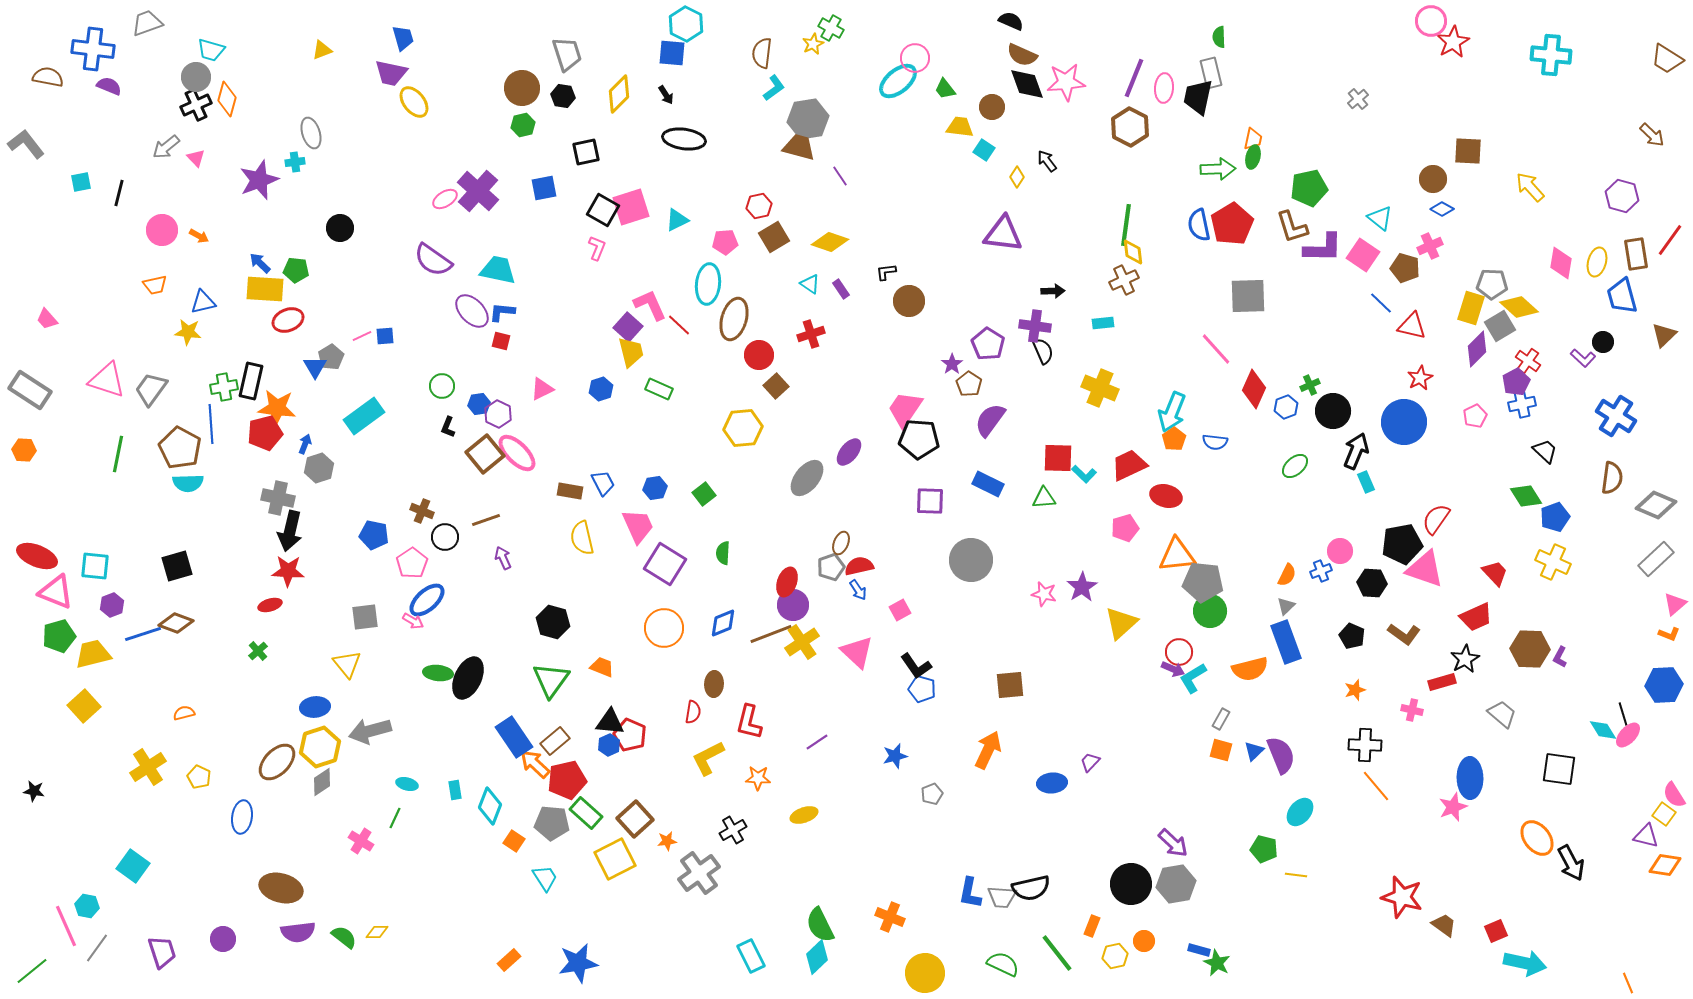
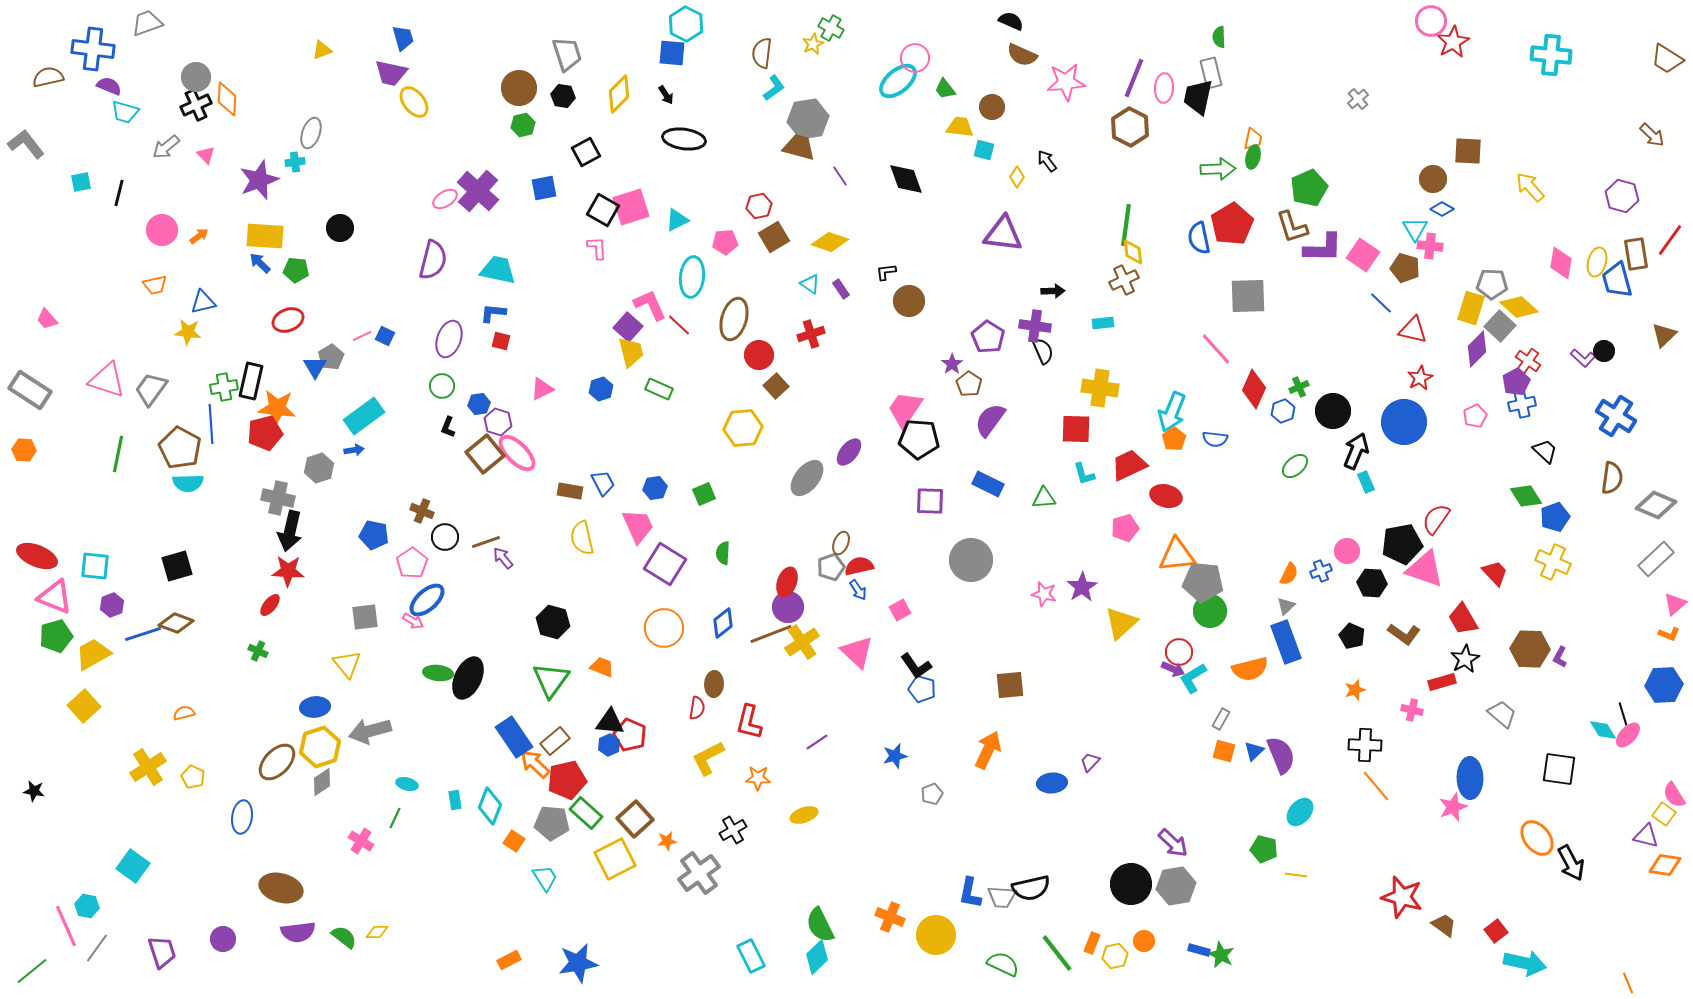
cyan trapezoid at (211, 50): moved 86 px left, 62 px down
brown semicircle at (48, 77): rotated 24 degrees counterclockwise
black diamond at (1027, 84): moved 121 px left, 95 px down
brown circle at (522, 88): moved 3 px left
orange diamond at (227, 99): rotated 12 degrees counterclockwise
gray ellipse at (311, 133): rotated 36 degrees clockwise
cyan square at (984, 150): rotated 20 degrees counterclockwise
black square at (586, 152): rotated 16 degrees counterclockwise
pink triangle at (196, 158): moved 10 px right, 3 px up
green pentagon at (1309, 188): rotated 12 degrees counterclockwise
cyan triangle at (1380, 218): moved 35 px right, 11 px down; rotated 20 degrees clockwise
blue semicircle at (1199, 225): moved 13 px down
orange arrow at (199, 236): rotated 66 degrees counterclockwise
pink cross at (1430, 246): rotated 30 degrees clockwise
pink L-shape at (597, 248): rotated 25 degrees counterclockwise
purple semicircle at (433, 260): rotated 111 degrees counterclockwise
cyan ellipse at (708, 284): moved 16 px left, 7 px up
yellow rectangle at (265, 289): moved 53 px up
blue trapezoid at (1622, 296): moved 5 px left, 16 px up
purple ellipse at (472, 311): moved 23 px left, 28 px down; rotated 63 degrees clockwise
blue L-shape at (502, 312): moved 9 px left, 1 px down
red triangle at (1412, 326): moved 1 px right, 4 px down
gray square at (1500, 326): rotated 16 degrees counterclockwise
blue square at (385, 336): rotated 30 degrees clockwise
black circle at (1603, 342): moved 1 px right, 9 px down
purple pentagon at (988, 344): moved 7 px up
green cross at (1310, 385): moved 11 px left, 2 px down
yellow cross at (1100, 388): rotated 15 degrees counterclockwise
blue hexagon at (1286, 407): moved 3 px left, 4 px down
purple hexagon at (498, 414): moved 8 px down; rotated 8 degrees counterclockwise
blue semicircle at (1215, 442): moved 3 px up
blue arrow at (305, 444): moved 49 px right, 6 px down; rotated 60 degrees clockwise
red square at (1058, 458): moved 18 px right, 29 px up
cyan L-shape at (1084, 474): rotated 30 degrees clockwise
green square at (704, 494): rotated 15 degrees clockwise
brown line at (486, 520): moved 22 px down
pink circle at (1340, 551): moved 7 px right
purple arrow at (503, 558): rotated 15 degrees counterclockwise
orange semicircle at (1287, 575): moved 2 px right, 1 px up
pink triangle at (56, 592): moved 1 px left, 5 px down
red ellipse at (270, 605): rotated 35 degrees counterclockwise
purple circle at (793, 605): moved 5 px left, 2 px down
red trapezoid at (1476, 617): moved 13 px left, 2 px down; rotated 84 degrees clockwise
blue diamond at (723, 623): rotated 16 degrees counterclockwise
green pentagon at (59, 636): moved 3 px left
green cross at (258, 651): rotated 24 degrees counterclockwise
yellow trapezoid at (93, 654): rotated 15 degrees counterclockwise
red semicircle at (693, 712): moved 4 px right, 4 px up
orange square at (1221, 750): moved 3 px right, 1 px down
yellow pentagon at (199, 777): moved 6 px left
cyan rectangle at (455, 790): moved 10 px down
gray hexagon at (1176, 884): moved 2 px down
orange rectangle at (1092, 926): moved 17 px down
red square at (1496, 931): rotated 15 degrees counterclockwise
orange rectangle at (509, 960): rotated 15 degrees clockwise
green star at (1217, 963): moved 4 px right, 8 px up
yellow circle at (925, 973): moved 11 px right, 38 px up
